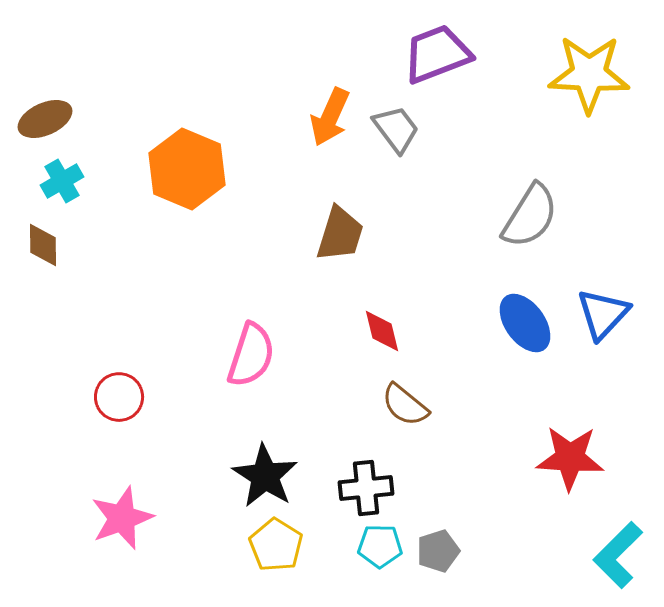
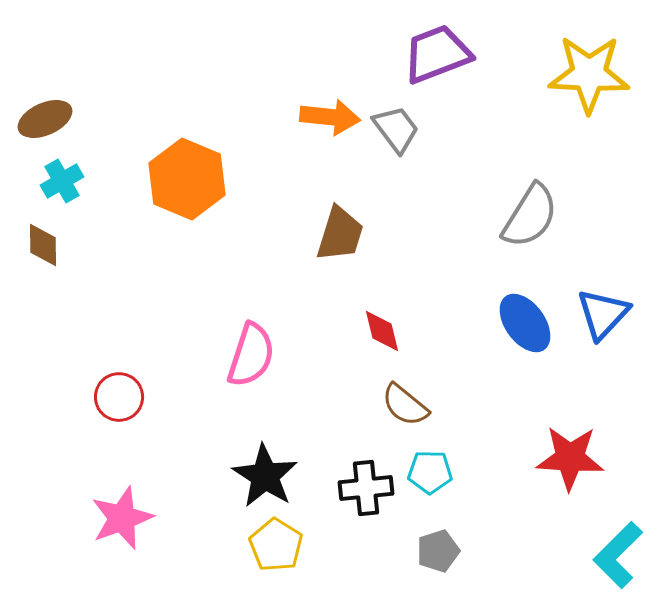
orange arrow: rotated 108 degrees counterclockwise
orange hexagon: moved 10 px down
cyan pentagon: moved 50 px right, 74 px up
